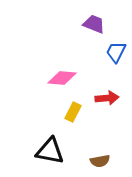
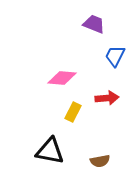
blue trapezoid: moved 1 px left, 4 px down
